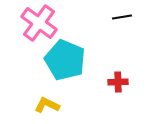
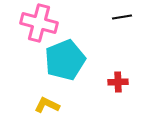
pink cross: rotated 21 degrees counterclockwise
cyan pentagon: rotated 27 degrees clockwise
